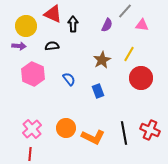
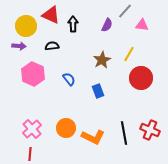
red triangle: moved 2 px left, 1 px down
